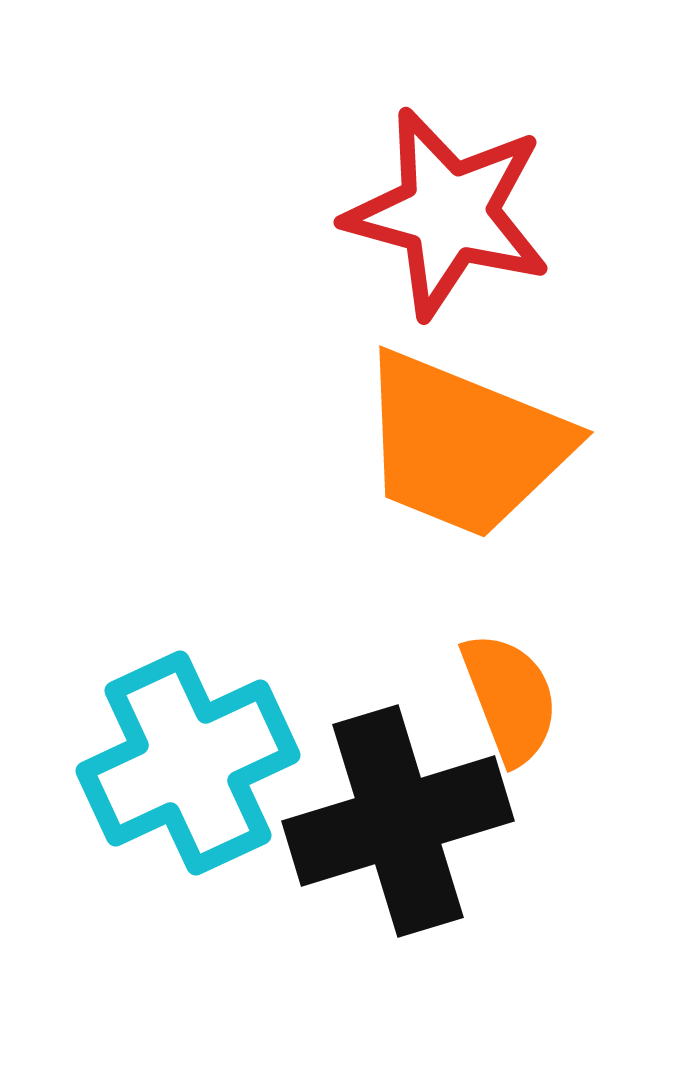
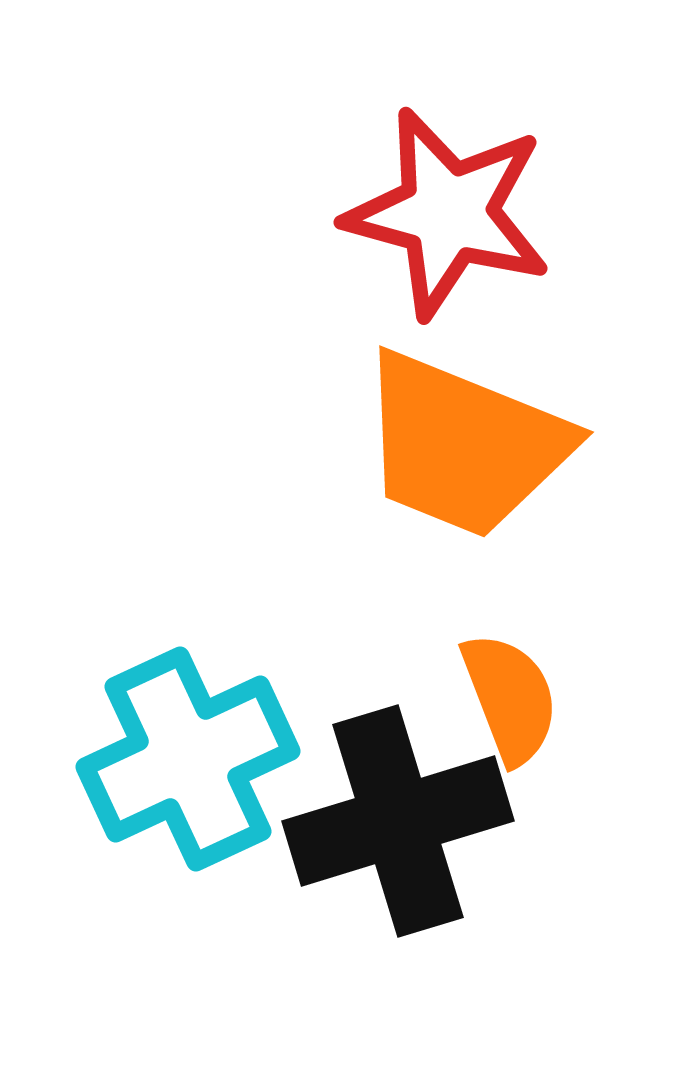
cyan cross: moved 4 px up
